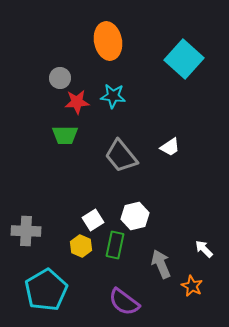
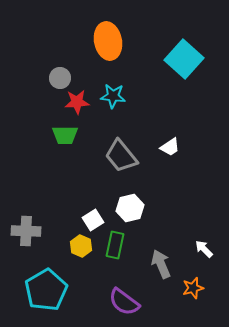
white hexagon: moved 5 px left, 8 px up
orange star: moved 1 px right, 2 px down; rotated 30 degrees clockwise
